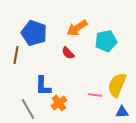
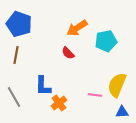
blue pentagon: moved 15 px left, 9 px up
gray line: moved 14 px left, 12 px up
